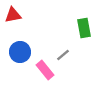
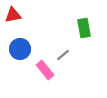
blue circle: moved 3 px up
